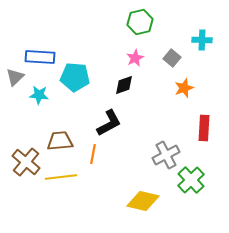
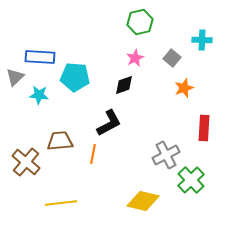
yellow line: moved 26 px down
